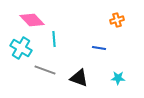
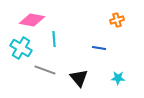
pink diamond: rotated 35 degrees counterclockwise
black triangle: rotated 30 degrees clockwise
